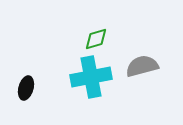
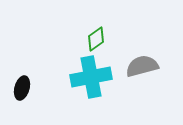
green diamond: rotated 20 degrees counterclockwise
black ellipse: moved 4 px left
